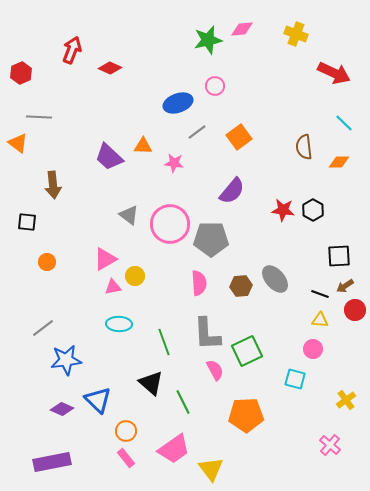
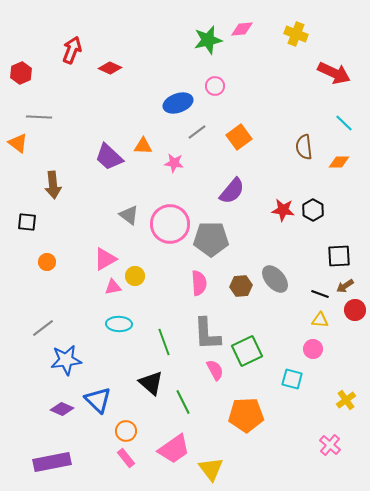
cyan square at (295, 379): moved 3 px left
